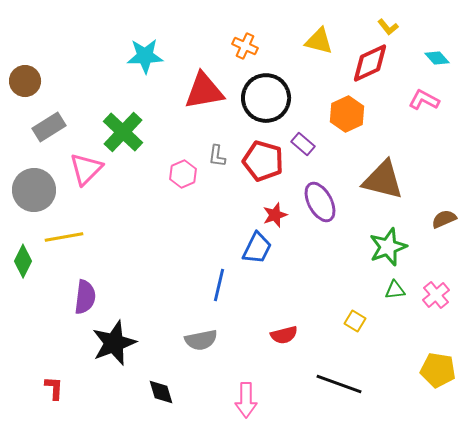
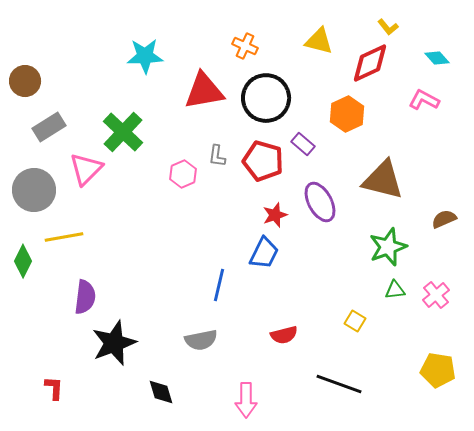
blue trapezoid: moved 7 px right, 5 px down
